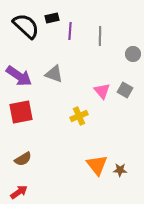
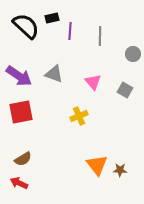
pink triangle: moved 9 px left, 9 px up
red arrow: moved 9 px up; rotated 120 degrees counterclockwise
